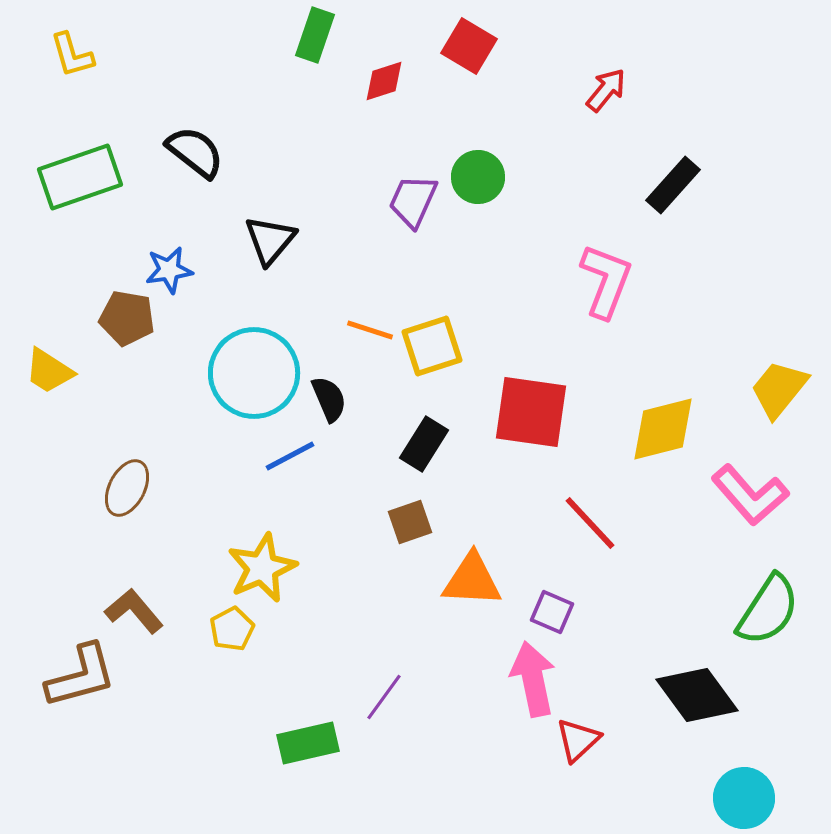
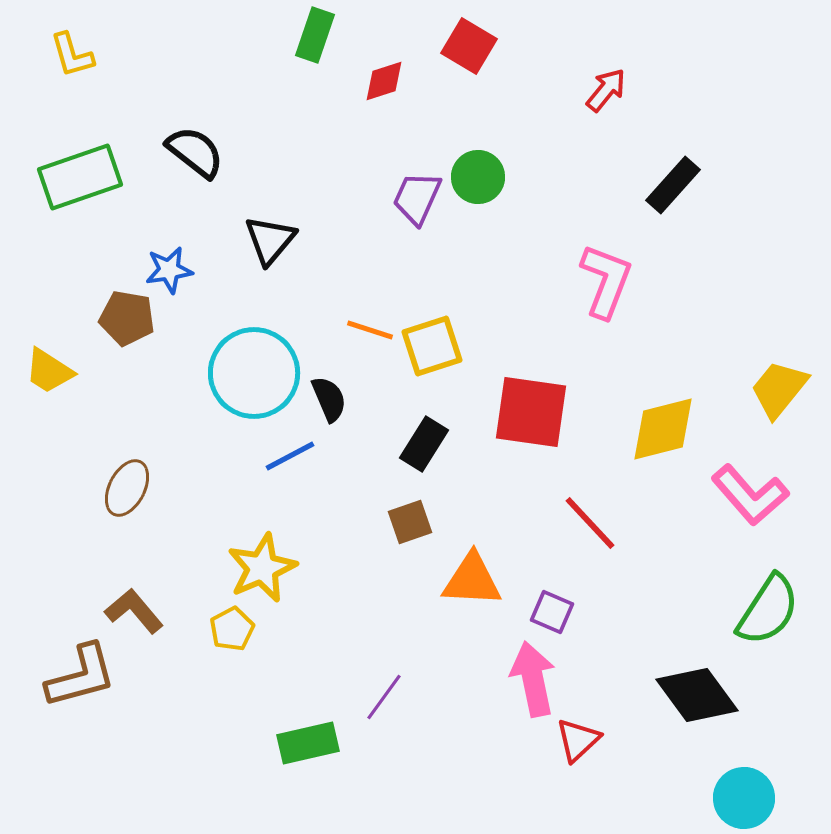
purple trapezoid at (413, 201): moved 4 px right, 3 px up
